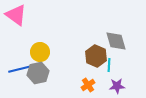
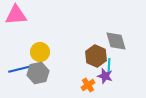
pink triangle: rotated 40 degrees counterclockwise
purple star: moved 12 px left, 10 px up; rotated 21 degrees clockwise
